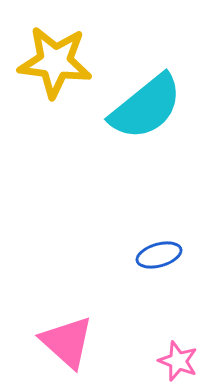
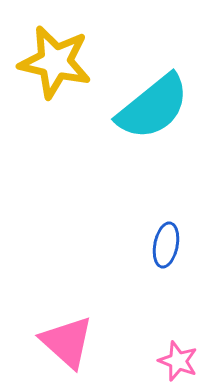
yellow star: rotated 6 degrees clockwise
cyan semicircle: moved 7 px right
blue ellipse: moved 7 px right, 10 px up; rotated 63 degrees counterclockwise
